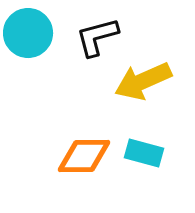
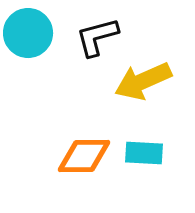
cyan rectangle: rotated 12 degrees counterclockwise
